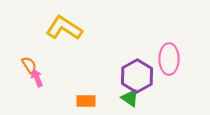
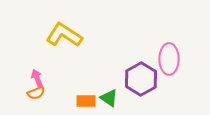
yellow L-shape: moved 7 px down
orange semicircle: moved 7 px right, 28 px down; rotated 102 degrees clockwise
purple hexagon: moved 4 px right, 3 px down
green triangle: moved 21 px left
